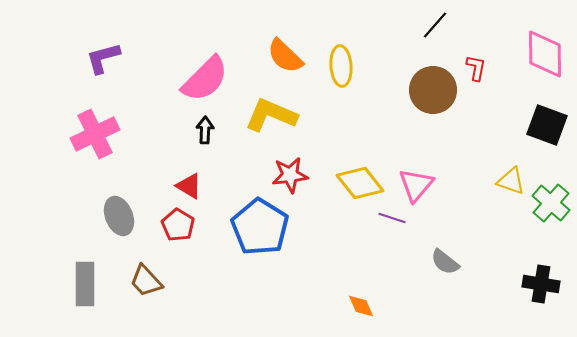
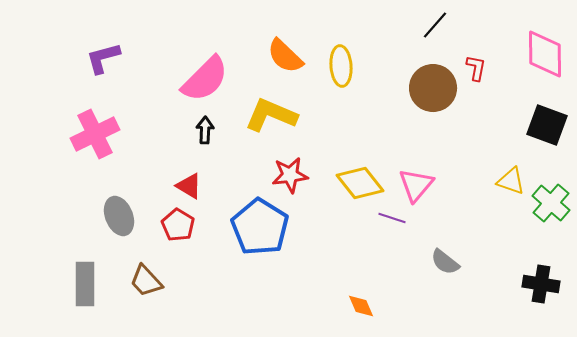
brown circle: moved 2 px up
